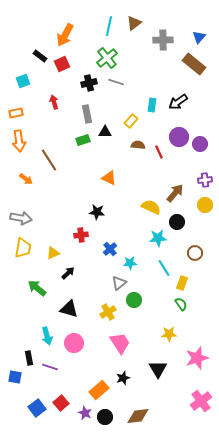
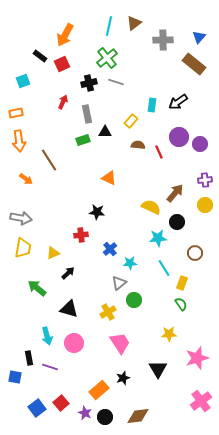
red arrow at (54, 102): moved 9 px right; rotated 40 degrees clockwise
